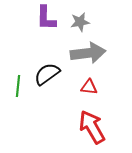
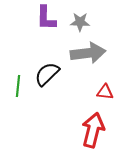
gray star: rotated 12 degrees clockwise
black semicircle: rotated 8 degrees counterclockwise
red triangle: moved 16 px right, 5 px down
red arrow: moved 1 px right, 3 px down; rotated 44 degrees clockwise
